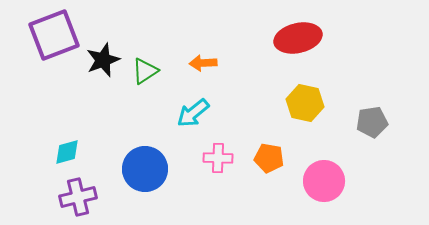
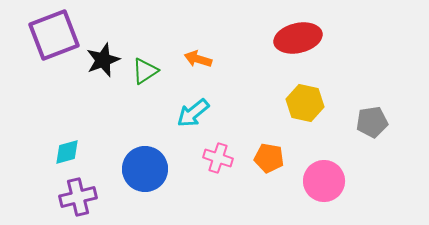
orange arrow: moved 5 px left, 4 px up; rotated 20 degrees clockwise
pink cross: rotated 16 degrees clockwise
